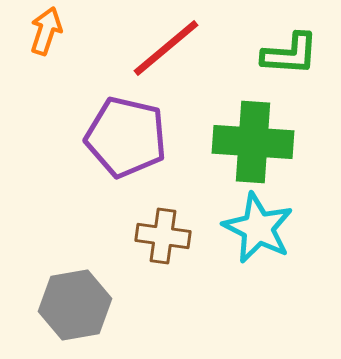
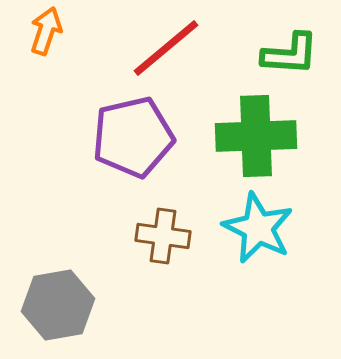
purple pentagon: moved 7 px right; rotated 26 degrees counterclockwise
green cross: moved 3 px right, 6 px up; rotated 6 degrees counterclockwise
gray hexagon: moved 17 px left
